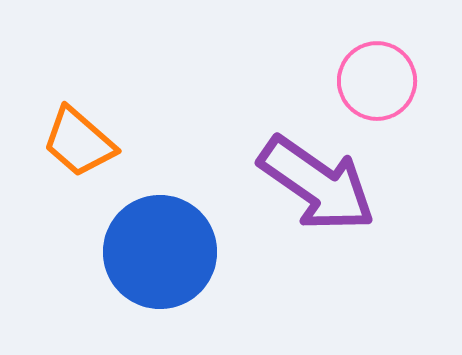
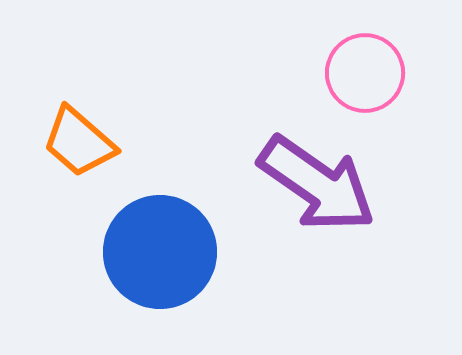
pink circle: moved 12 px left, 8 px up
